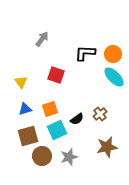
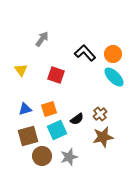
black L-shape: rotated 45 degrees clockwise
yellow triangle: moved 12 px up
orange square: moved 1 px left
brown star: moved 4 px left, 10 px up
